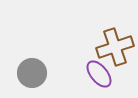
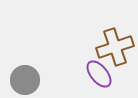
gray circle: moved 7 px left, 7 px down
